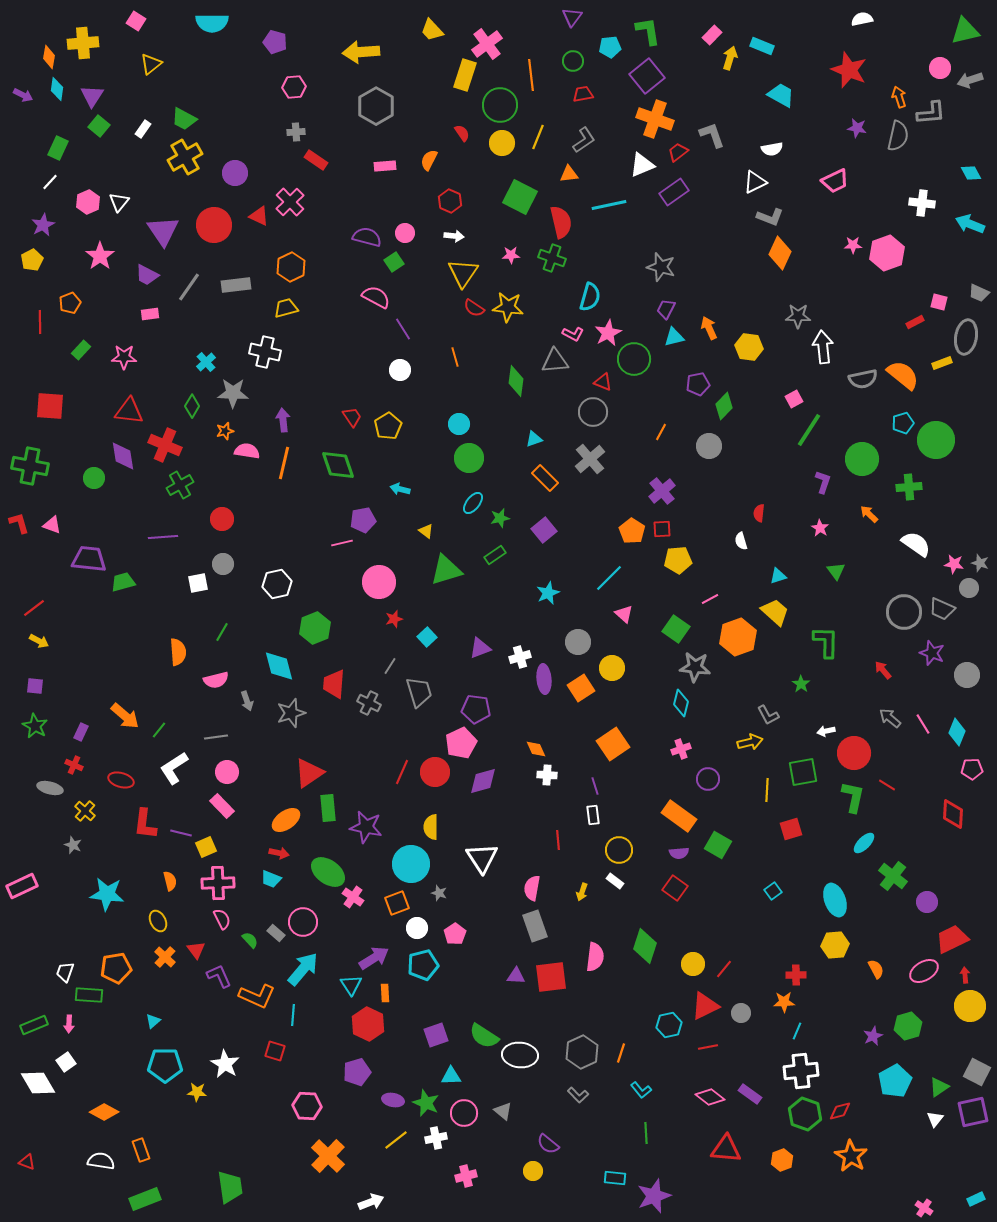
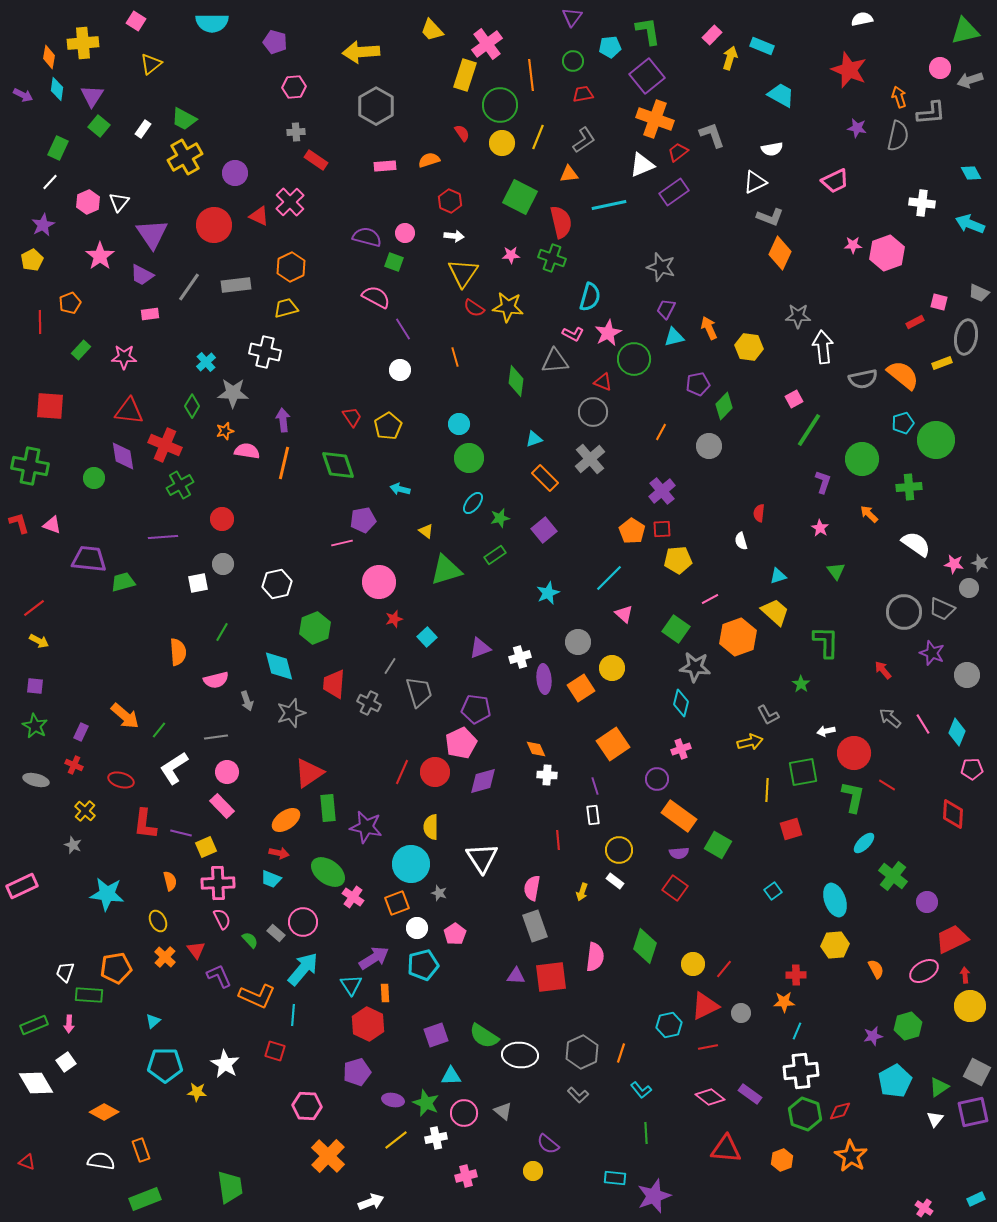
orange semicircle at (429, 160): rotated 45 degrees clockwise
purple triangle at (163, 231): moved 11 px left, 3 px down
green square at (394, 262): rotated 36 degrees counterclockwise
purple trapezoid at (147, 275): moved 5 px left
purple circle at (708, 779): moved 51 px left
gray ellipse at (50, 788): moved 14 px left, 8 px up
purple star at (873, 1036): rotated 12 degrees clockwise
white diamond at (38, 1083): moved 2 px left
